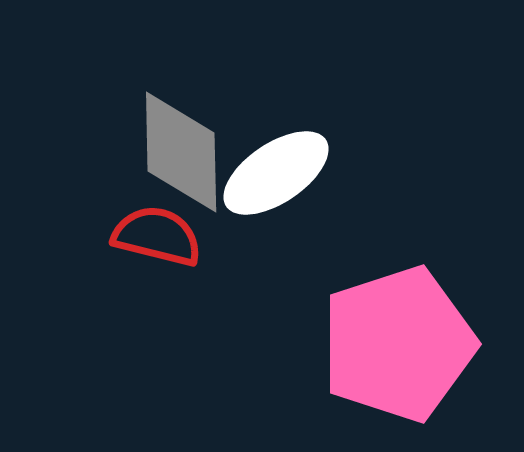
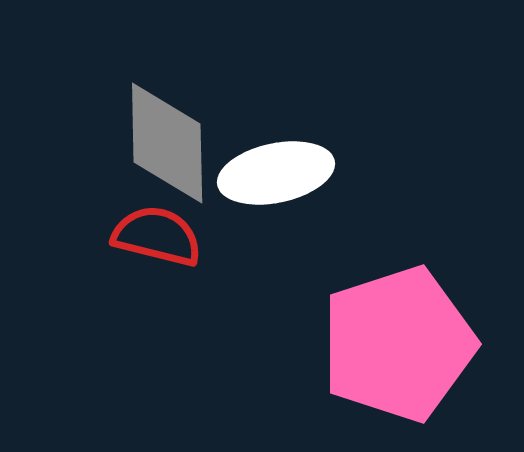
gray diamond: moved 14 px left, 9 px up
white ellipse: rotated 22 degrees clockwise
